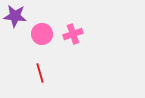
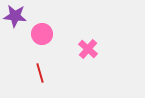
pink cross: moved 15 px right, 15 px down; rotated 30 degrees counterclockwise
